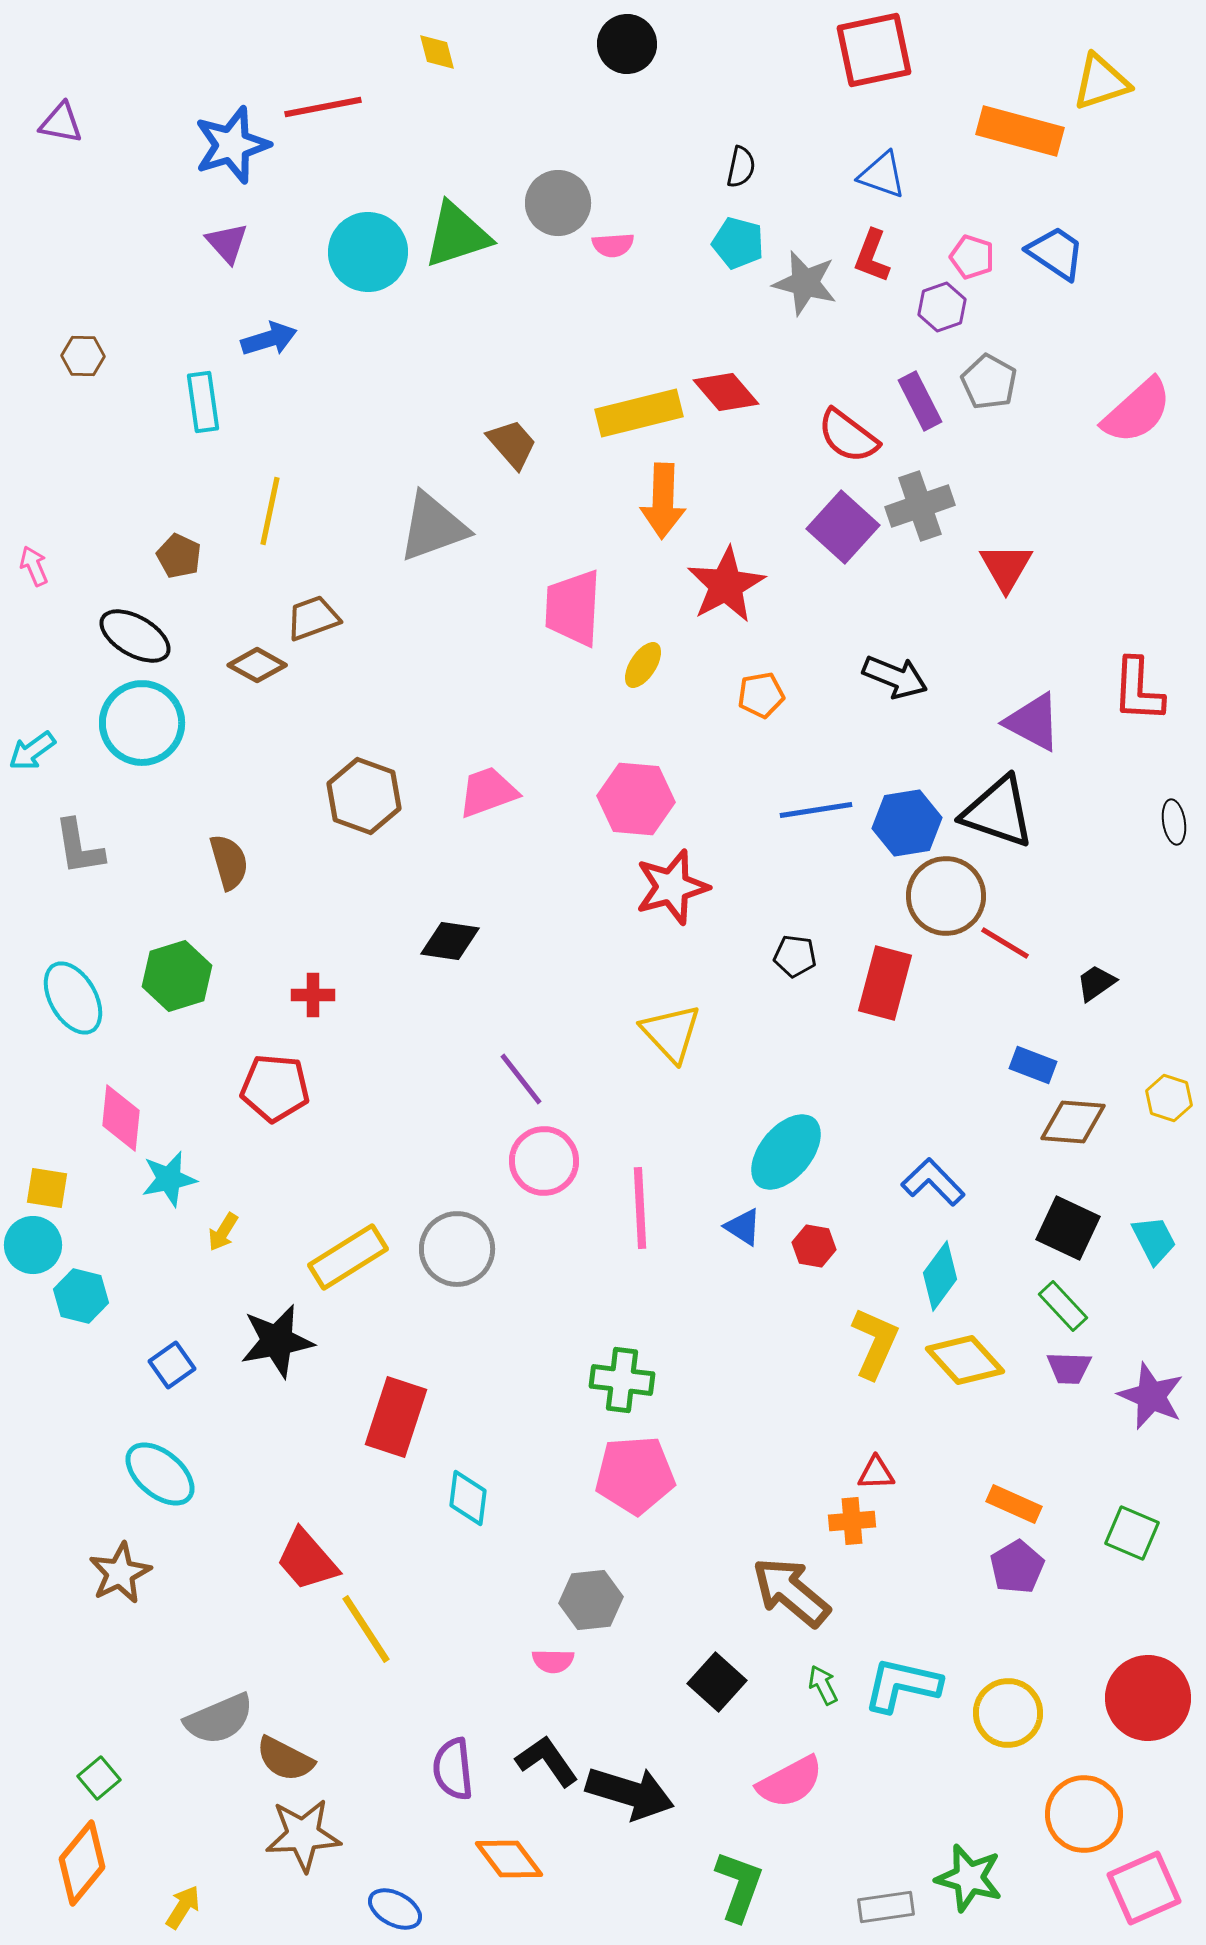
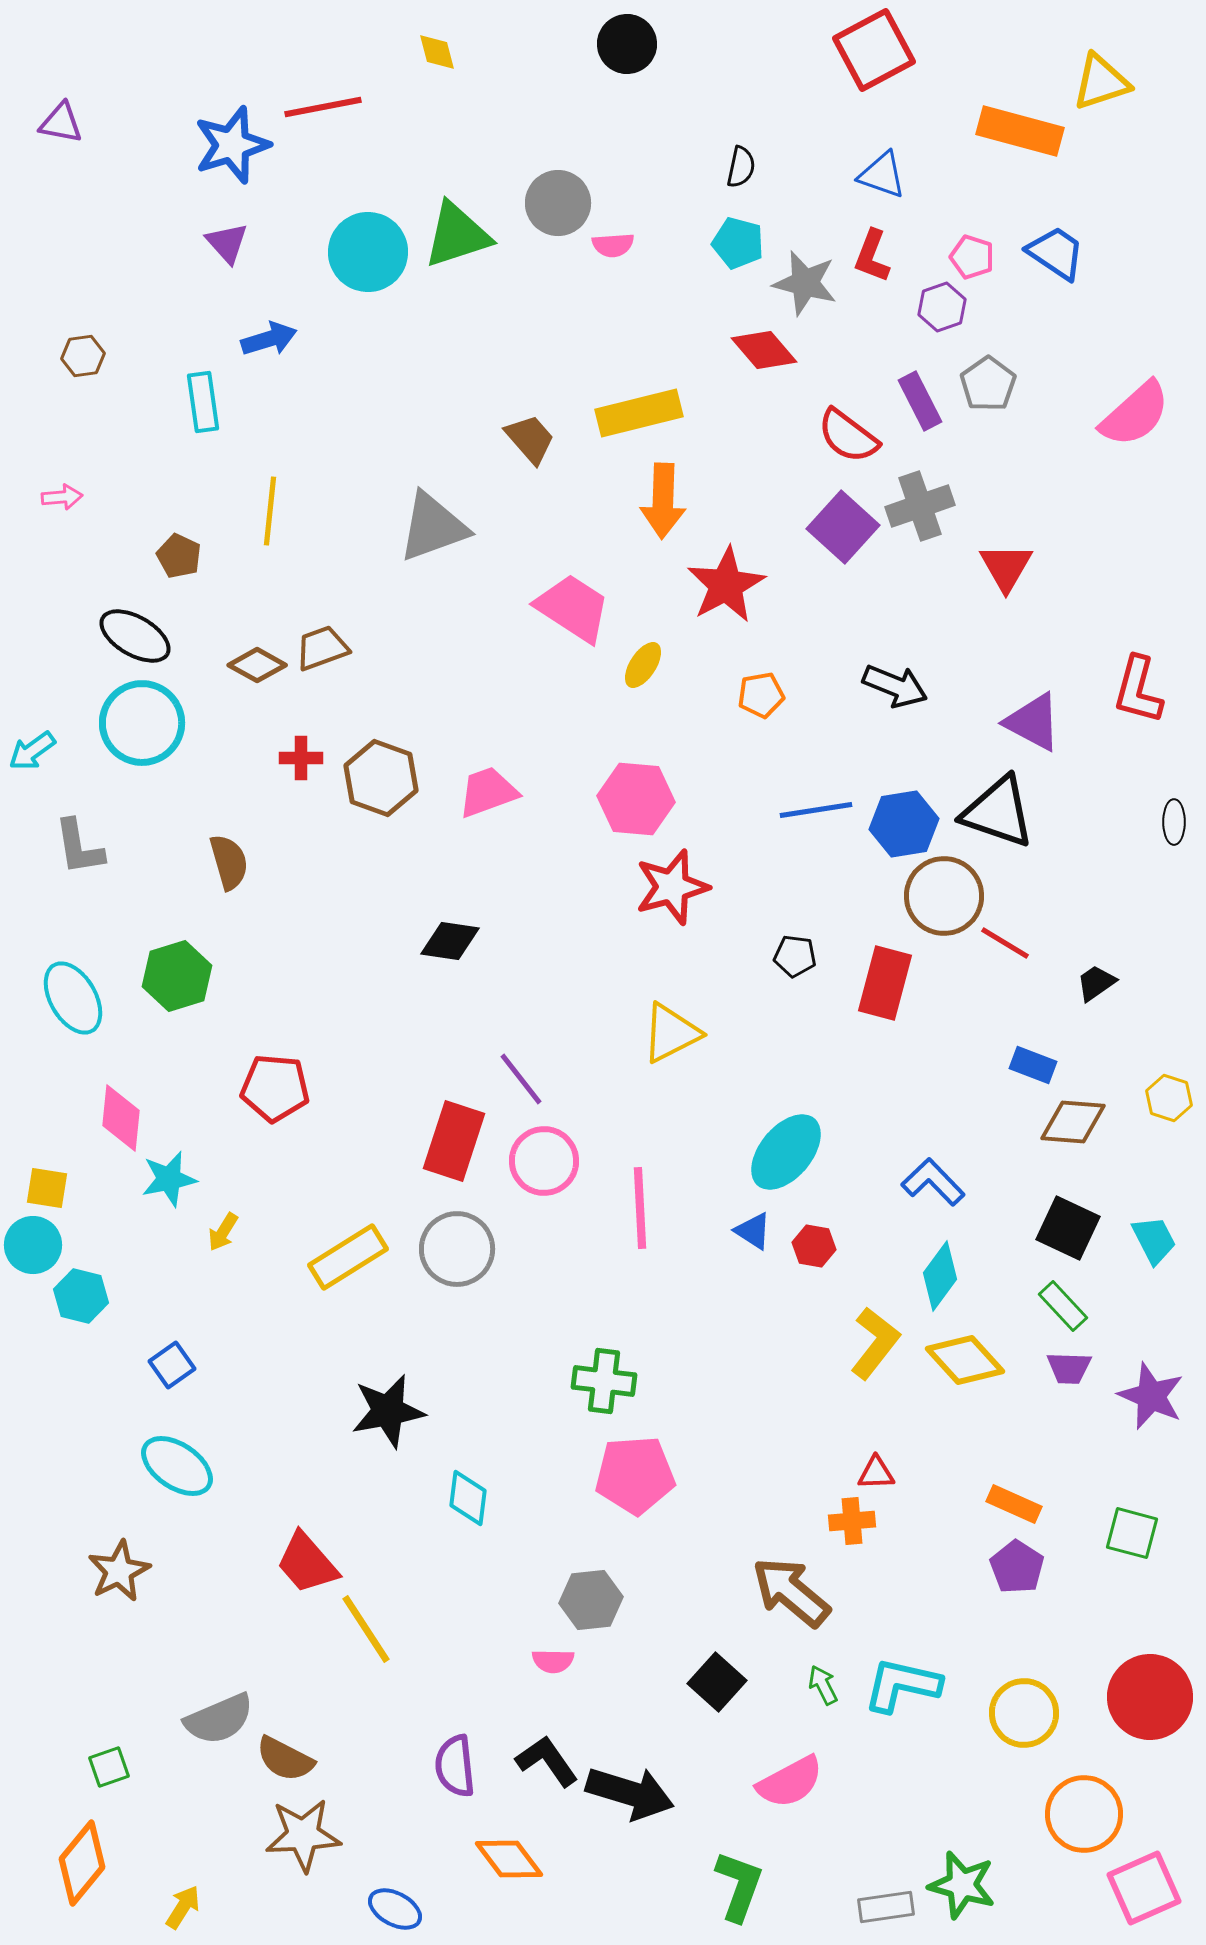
red square at (874, 50): rotated 16 degrees counterclockwise
brown hexagon at (83, 356): rotated 9 degrees counterclockwise
gray pentagon at (989, 382): moved 1 px left, 2 px down; rotated 8 degrees clockwise
red diamond at (726, 392): moved 38 px right, 42 px up
pink semicircle at (1137, 411): moved 2 px left, 3 px down
brown trapezoid at (512, 444): moved 18 px right, 5 px up
yellow line at (270, 511): rotated 6 degrees counterclockwise
pink arrow at (34, 566): moved 28 px right, 69 px up; rotated 108 degrees clockwise
pink trapezoid at (573, 608): rotated 120 degrees clockwise
brown trapezoid at (313, 618): moved 9 px right, 30 px down
black arrow at (895, 677): moved 9 px down
red L-shape at (1138, 690): rotated 12 degrees clockwise
brown hexagon at (364, 796): moved 17 px right, 18 px up
black ellipse at (1174, 822): rotated 9 degrees clockwise
blue hexagon at (907, 823): moved 3 px left, 1 px down
brown circle at (946, 896): moved 2 px left
red cross at (313, 995): moved 12 px left, 237 px up
yellow triangle at (671, 1033): rotated 46 degrees clockwise
blue triangle at (743, 1227): moved 10 px right, 4 px down
black star at (277, 1341): moved 111 px right, 70 px down
yellow L-shape at (875, 1343): rotated 14 degrees clockwise
green cross at (622, 1380): moved 18 px left, 1 px down
red rectangle at (396, 1417): moved 58 px right, 276 px up
cyan ellipse at (160, 1474): moved 17 px right, 8 px up; rotated 6 degrees counterclockwise
green square at (1132, 1533): rotated 8 degrees counterclockwise
red trapezoid at (307, 1560): moved 3 px down
purple pentagon at (1017, 1567): rotated 8 degrees counterclockwise
brown star at (120, 1573): moved 1 px left, 2 px up
red circle at (1148, 1698): moved 2 px right, 1 px up
yellow circle at (1008, 1713): moved 16 px right
purple semicircle at (453, 1769): moved 2 px right, 3 px up
green square at (99, 1778): moved 10 px right, 11 px up; rotated 21 degrees clockwise
green star at (969, 1878): moved 7 px left, 7 px down
